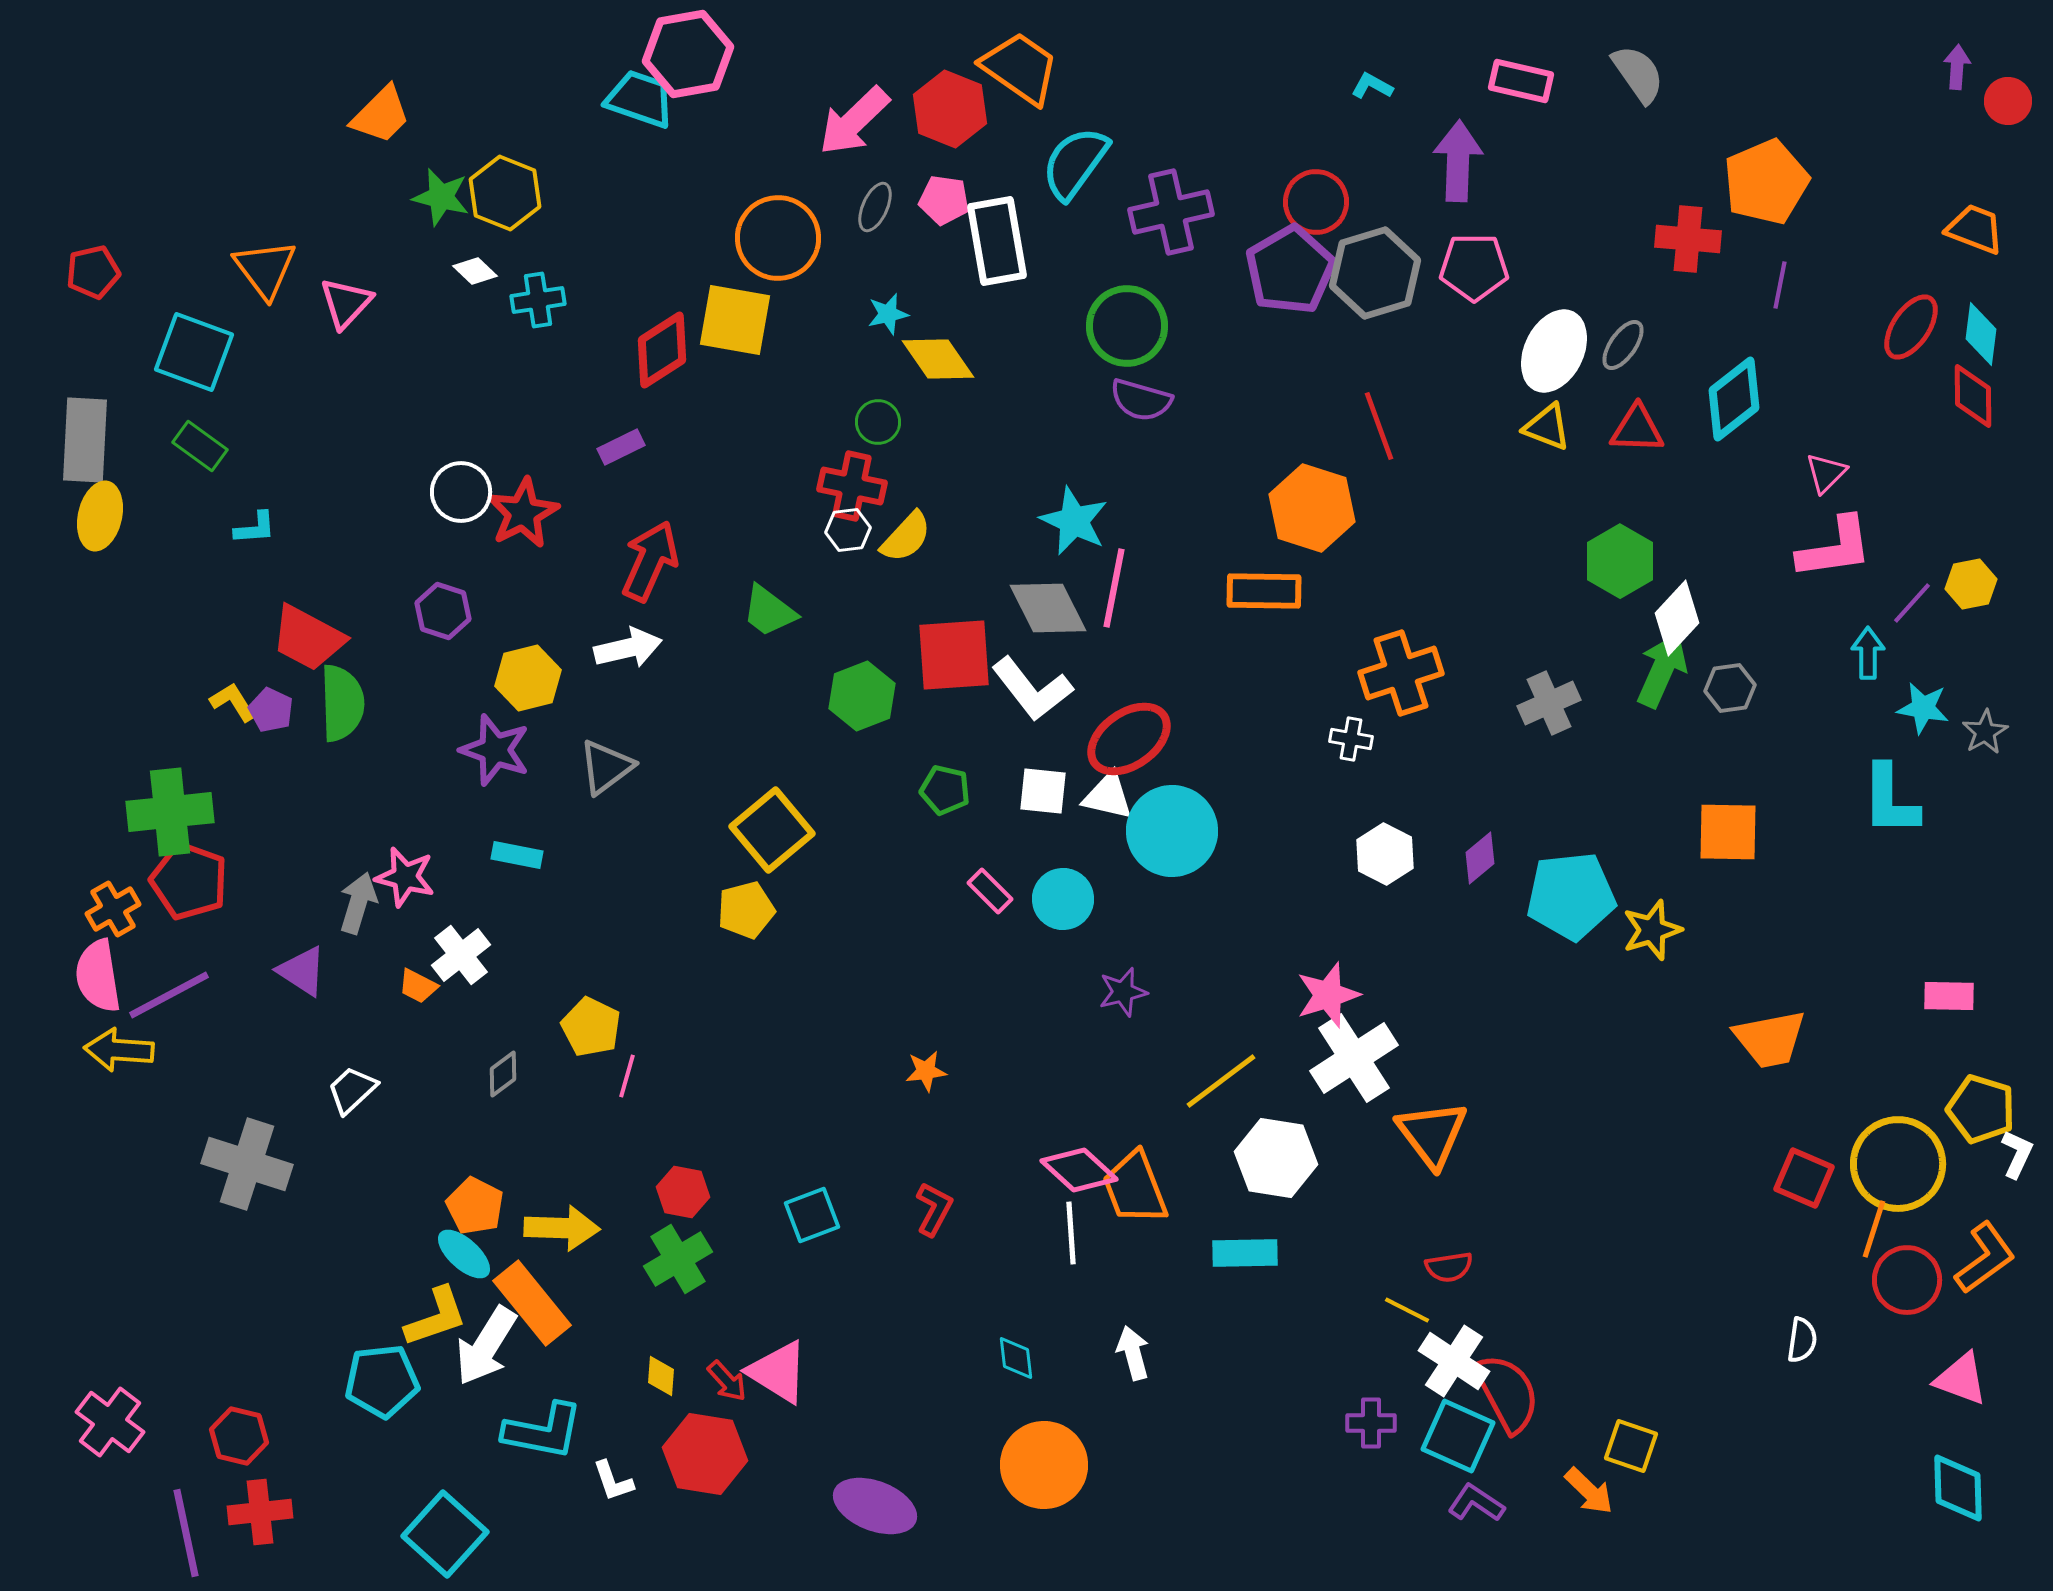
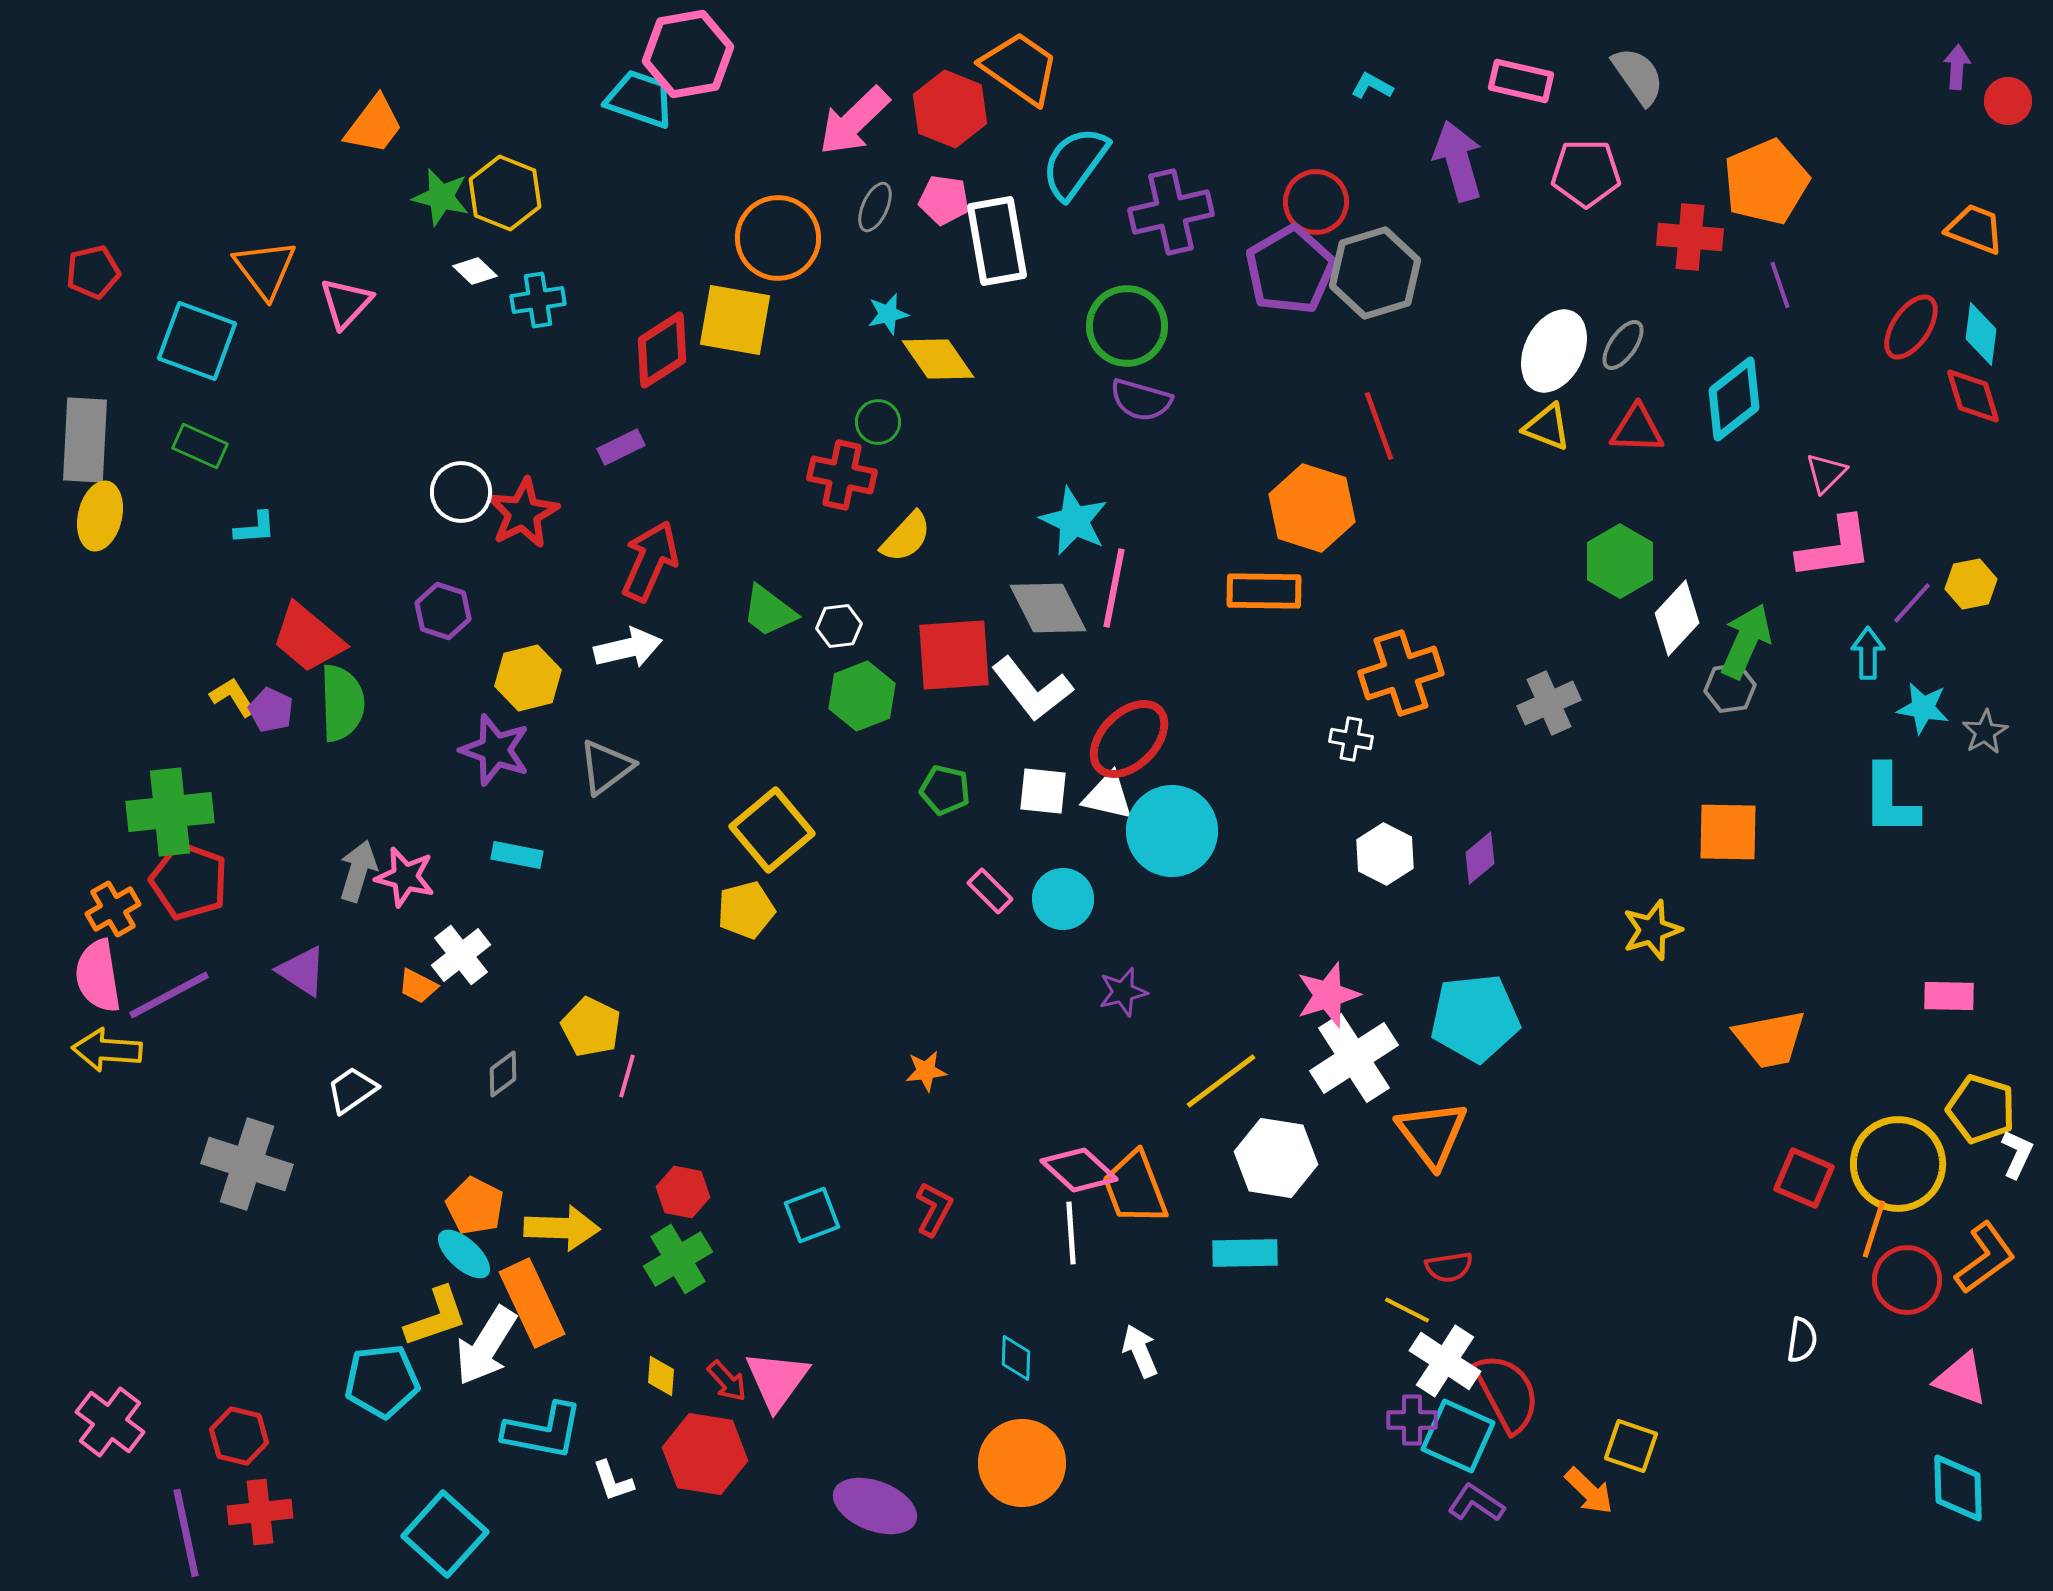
gray semicircle at (1638, 74): moved 2 px down
orange trapezoid at (381, 115): moved 7 px left, 10 px down; rotated 8 degrees counterclockwise
purple arrow at (1458, 161): rotated 18 degrees counterclockwise
red cross at (1688, 239): moved 2 px right, 2 px up
pink pentagon at (1474, 267): moved 112 px right, 94 px up
purple line at (1780, 285): rotated 30 degrees counterclockwise
cyan square at (194, 352): moved 3 px right, 11 px up
red diamond at (1973, 396): rotated 16 degrees counterclockwise
green rectangle at (200, 446): rotated 12 degrees counterclockwise
red cross at (852, 486): moved 10 px left, 11 px up
white hexagon at (848, 530): moved 9 px left, 96 px down
red trapezoid at (308, 638): rotated 12 degrees clockwise
green arrow at (1662, 670): moved 84 px right, 29 px up
yellow L-shape at (233, 702): moved 5 px up
red ellipse at (1129, 739): rotated 10 degrees counterclockwise
cyan pentagon at (1571, 896): moved 96 px left, 122 px down
gray arrow at (358, 903): moved 32 px up
yellow arrow at (119, 1050): moved 12 px left
white trapezoid at (352, 1090): rotated 8 degrees clockwise
orange rectangle at (532, 1303): rotated 14 degrees clockwise
white arrow at (1133, 1353): moved 7 px right, 2 px up; rotated 8 degrees counterclockwise
cyan diamond at (1016, 1358): rotated 9 degrees clockwise
white cross at (1454, 1361): moved 9 px left
pink triangle at (778, 1372): moved 1 px left, 8 px down; rotated 34 degrees clockwise
purple cross at (1371, 1423): moved 41 px right, 3 px up
orange circle at (1044, 1465): moved 22 px left, 2 px up
